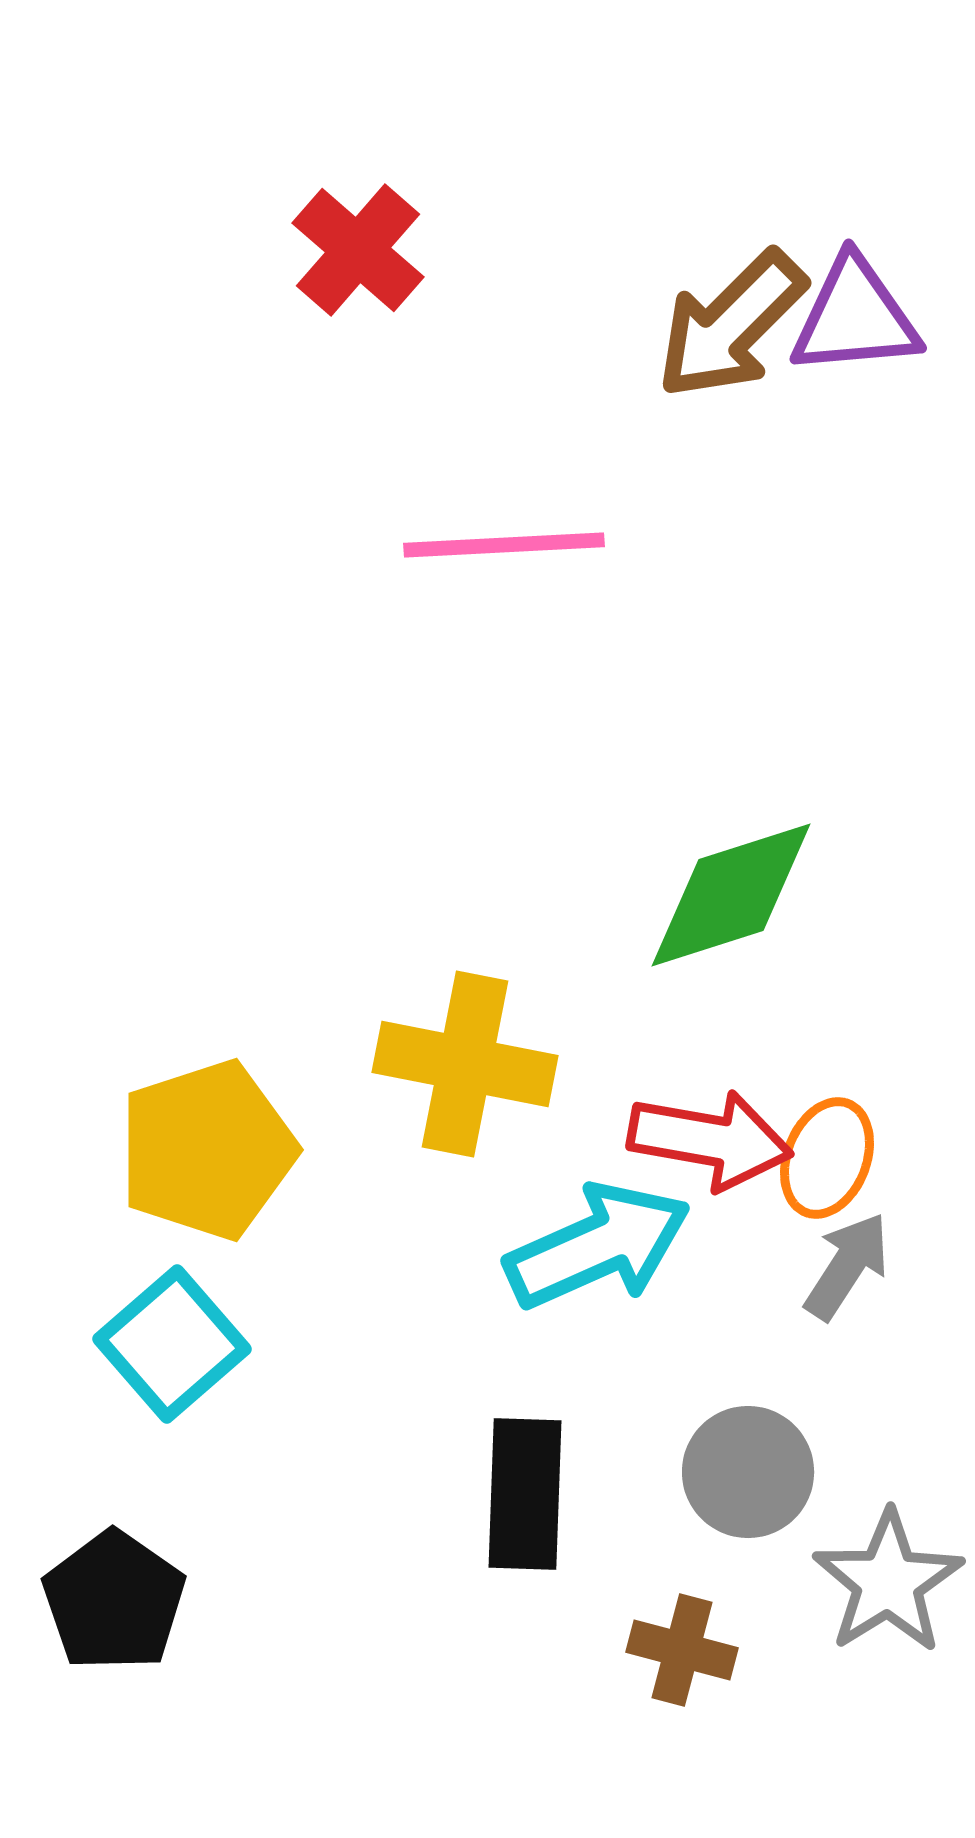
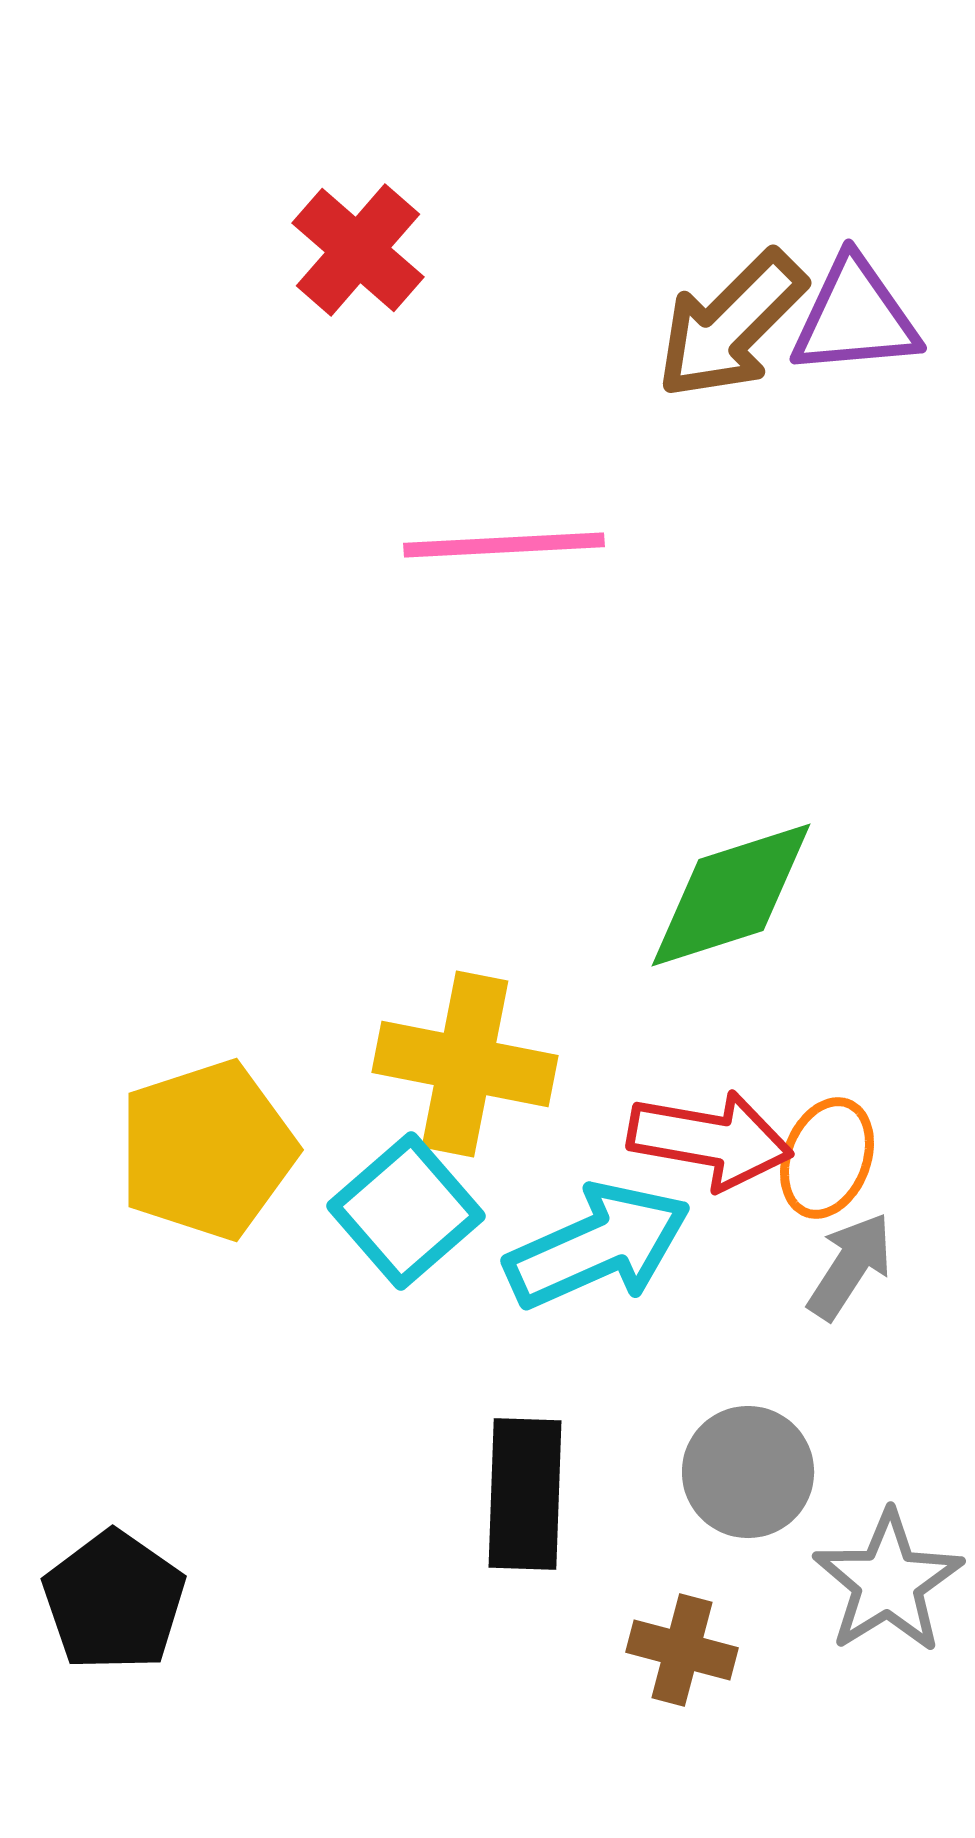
gray arrow: moved 3 px right
cyan square: moved 234 px right, 133 px up
